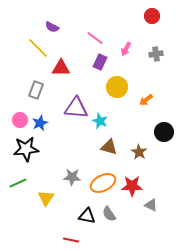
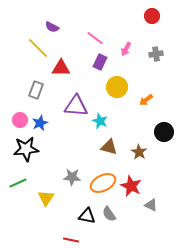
purple triangle: moved 2 px up
red star: moved 1 px left; rotated 25 degrees clockwise
